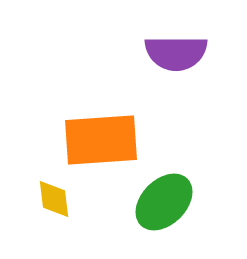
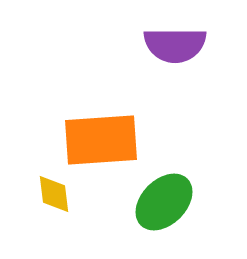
purple semicircle: moved 1 px left, 8 px up
yellow diamond: moved 5 px up
